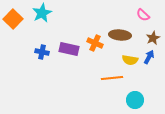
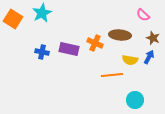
orange square: rotated 12 degrees counterclockwise
brown star: rotated 24 degrees counterclockwise
orange line: moved 3 px up
